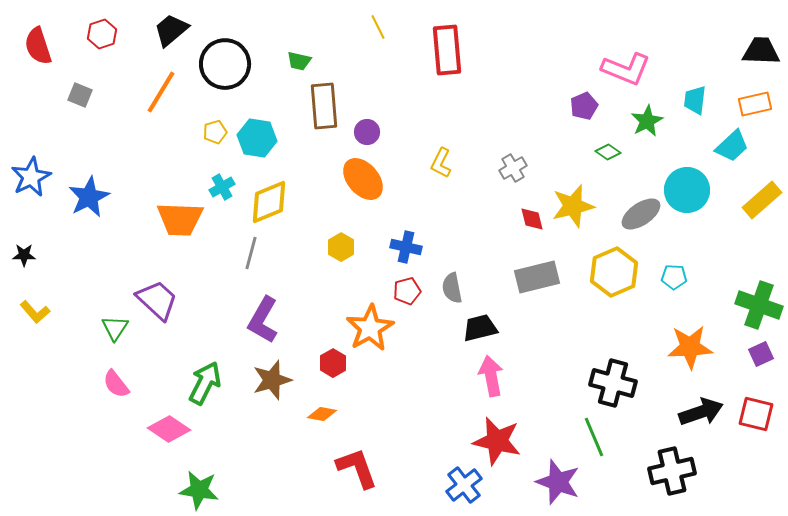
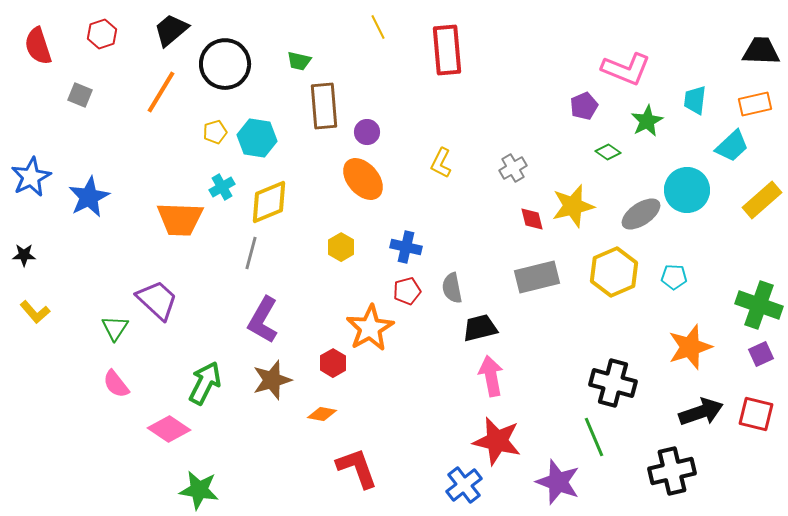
orange star at (690, 347): rotated 15 degrees counterclockwise
